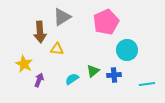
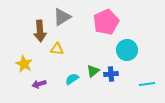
brown arrow: moved 1 px up
blue cross: moved 3 px left, 1 px up
purple arrow: moved 4 px down; rotated 128 degrees counterclockwise
